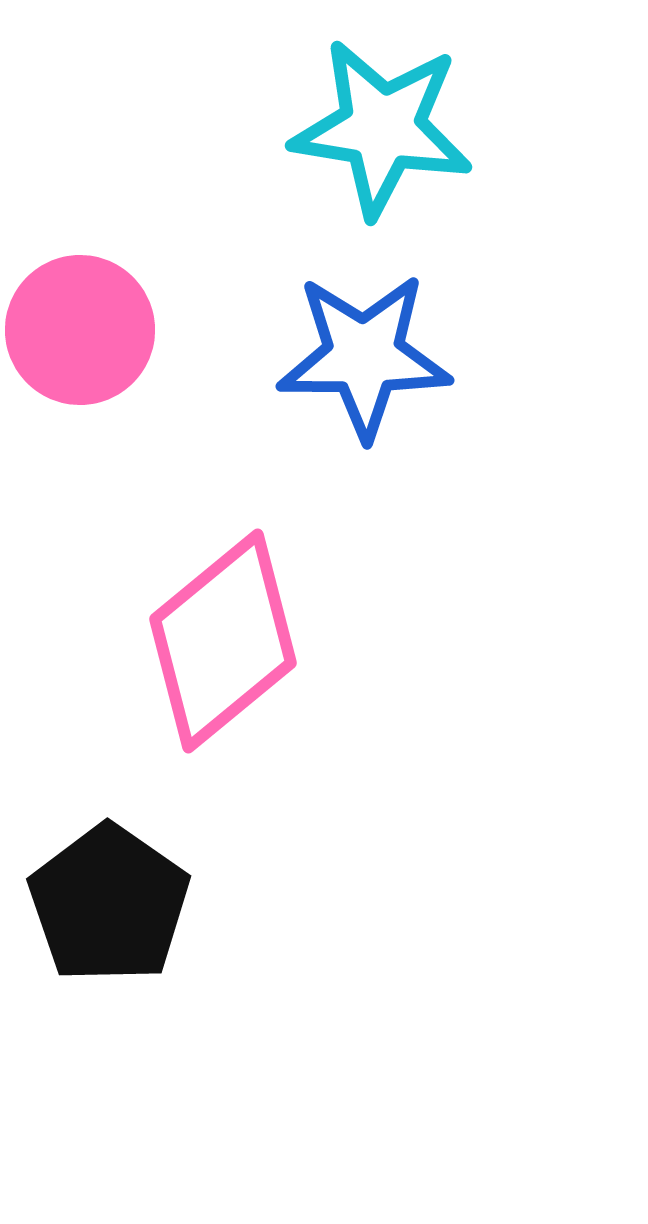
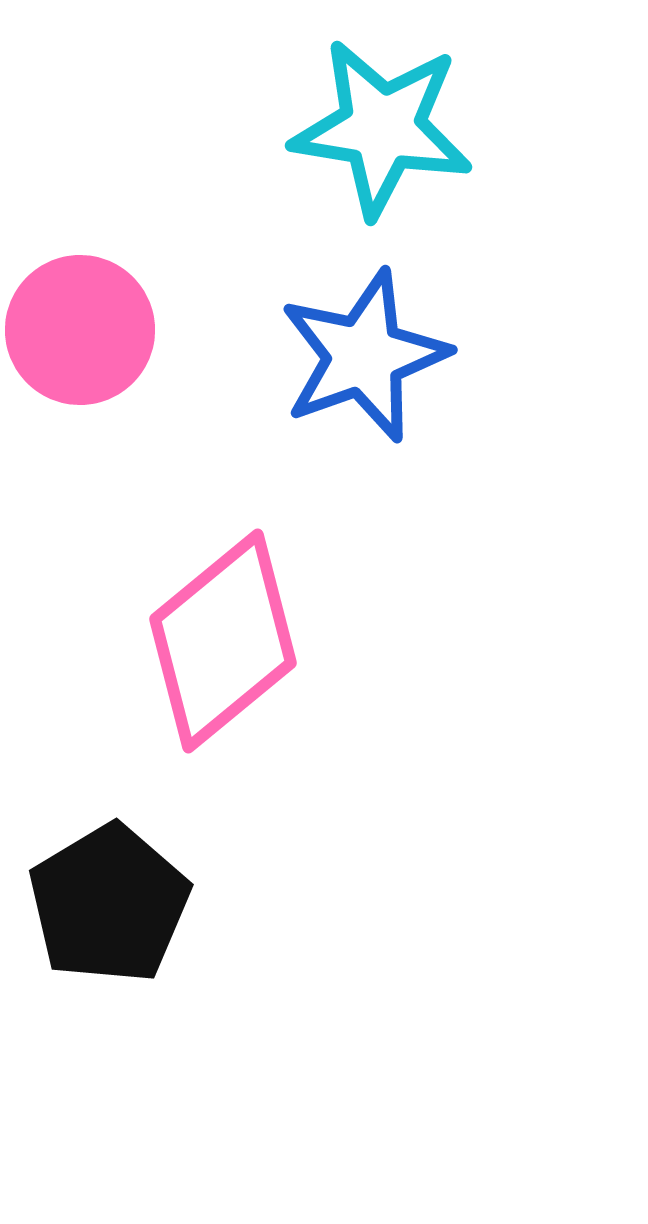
blue star: rotated 20 degrees counterclockwise
black pentagon: rotated 6 degrees clockwise
